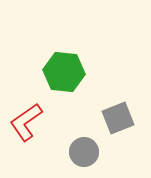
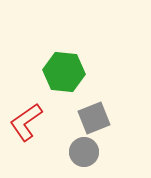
gray square: moved 24 px left
